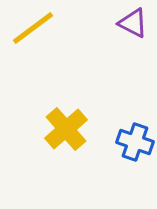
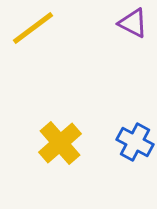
yellow cross: moved 6 px left, 14 px down
blue cross: rotated 9 degrees clockwise
